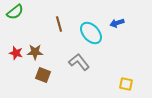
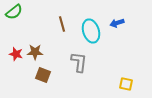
green semicircle: moved 1 px left
brown line: moved 3 px right
cyan ellipse: moved 2 px up; rotated 25 degrees clockwise
red star: moved 1 px down
gray L-shape: rotated 45 degrees clockwise
